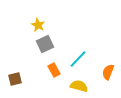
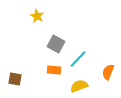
yellow star: moved 1 px left, 9 px up
gray square: moved 11 px right; rotated 36 degrees counterclockwise
orange rectangle: rotated 56 degrees counterclockwise
brown square: rotated 24 degrees clockwise
yellow semicircle: rotated 36 degrees counterclockwise
